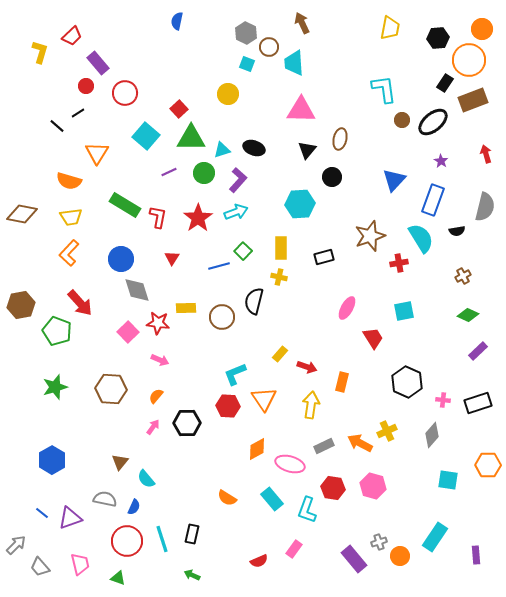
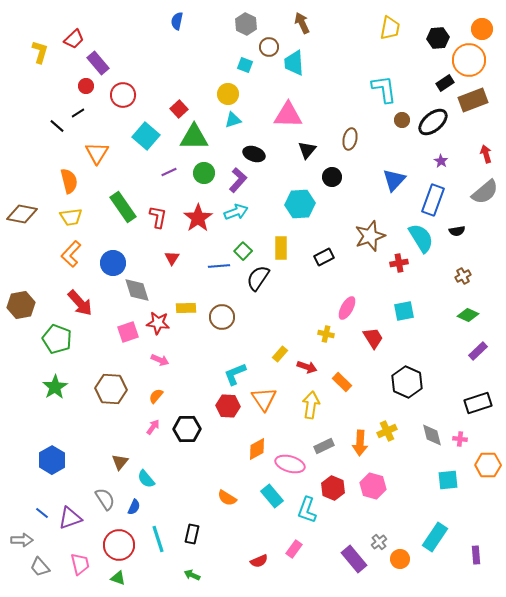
gray hexagon at (246, 33): moved 9 px up
red trapezoid at (72, 36): moved 2 px right, 3 px down
cyan square at (247, 64): moved 2 px left, 1 px down
black rectangle at (445, 83): rotated 24 degrees clockwise
red circle at (125, 93): moved 2 px left, 2 px down
pink triangle at (301, 110): moved 13 px left, 5 px down
green triangle at (191, 138): moved 3 px right, 1 px up
brown ellipse at (340, 139): moved 10 px right
black ellipse at (254, 148): moved 6 px down
cyan triangle at (222, 150): moved 11 px right, 30 px up
orange semicircle at (69, 181): rotated 120 degrees counterclockwise
green rectangle at (125, 205): moved 2 px left, 2 px down; rotated 24 degrees clockwise
gray semicircle at (485, 207): moved 15 px up; rotated 36 degrees clockwise
orange L-shape at (69, 253): moved 2 px right, 1 px down
black rectangle at (324, 257): rotated 12 degrees counterclockwise
blue circle at (121, 259): moved 8 px left, 4 px down
blue line at (219, 266): rotated 10 degrees clockwise
yellow cross at (279, 277): moved 47 px right, 57 px down
black semicircle at (254, 301): moved 4 px right, 23 px up; rotated 20 degrees clockwise
green pentagon at (57, 331): moved 8 px down
pink square at (128, 332): rotated 25 degrees clockwise
orange rectangle at (342, 382): rotated 60 degrees counterclockwise
green star at (55, 387): rotated 15 degrees counterclockwise
pink cross at (443, 400): moved 17 px right, 39 px down
black hexagon at (187, 423): moved 6 px down
gray diamond at (432, 435): rotated 55 degrees counterclockwise
orange arrow at (360, 443): rotated 115 degrees counterclockwise
cyan square at (448, 480): rotated 15 degrees counterclockwise
red hexagon at (333, 488): rotated 15 degrees clockwise
gray semicircle at (105, 499): rotated 45 degrees clockwise
cyan rectangle at (272, 499): moved 3 px up
cyan line at (162, 539): moved 4 px left
red circle at (127, 541): moved 8 px left, 4 px down
gray cross at (379, 542): rotated 21 degrees counterclockwise
gray arrow at (16, 545): moved 6 px right, 5 px up; rotated 45 degrees clockwise
orange circle at (400, 556): moved 3 px down
